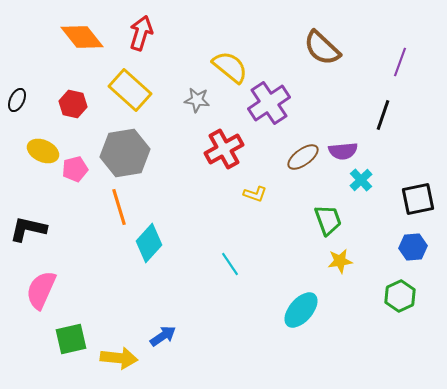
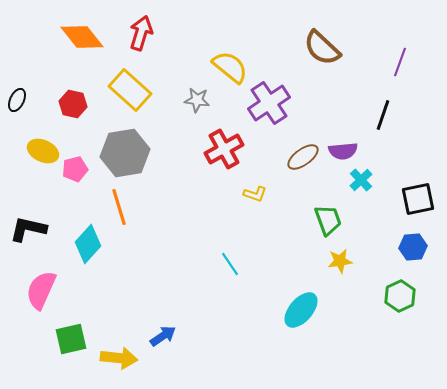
cyan diamond: moved 61 px left, 1 px down
